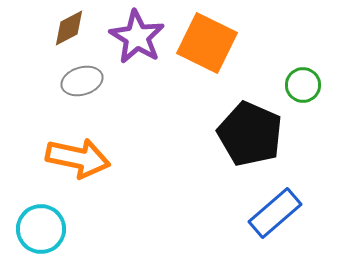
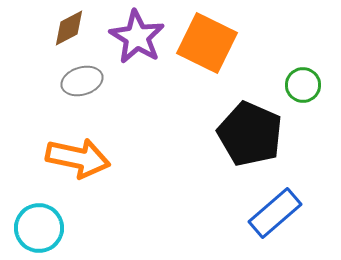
cyan circle: moved 2 px left, 1 px up
